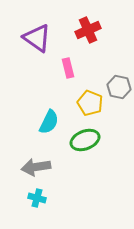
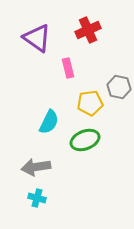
yellow pentagon: rotated 30 degrees counterclockwise
